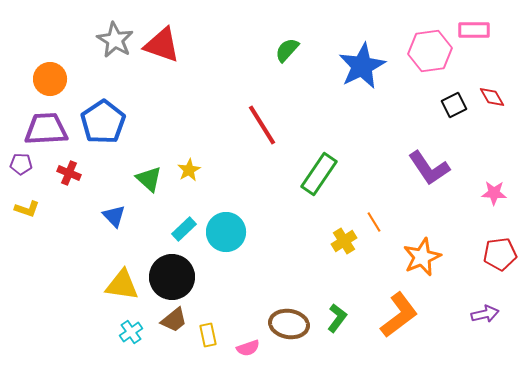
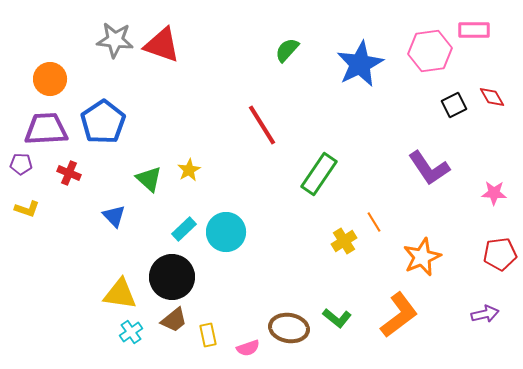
gray star: rotated 24 degrees counterclockwise
blue star: moved 2 px left, 2 px up
yellow triangle: moved 2 px left, 9 px down
green L-shape: rotated 92 degrees clockwise
brown ellipse: moved 4 px down
